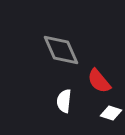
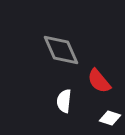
white diamond: moved 1 px left, 5 px down
